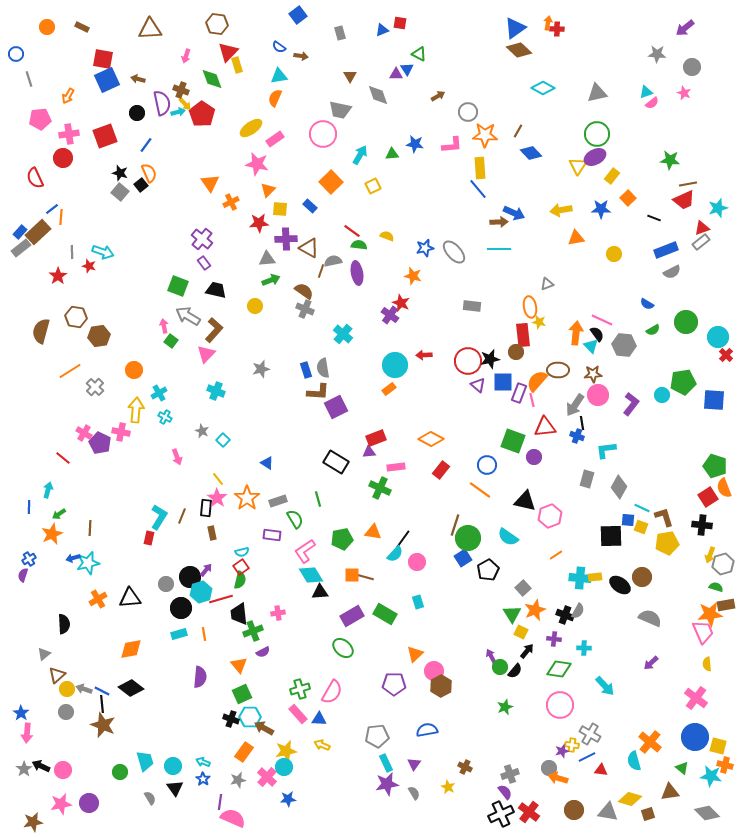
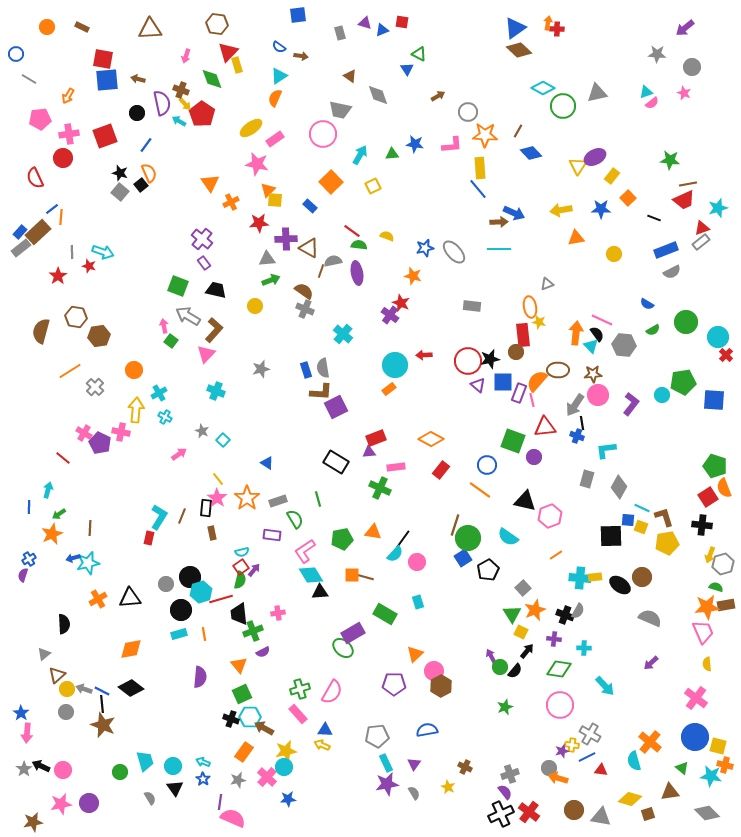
blue square at (298, 15): rotated 30 degrees clockwise
red square at (400, 23): moved 2 px right, 1 px up
purple triangle at (396, 74): moved 31 px left, 51 px up; rotated 16 degrees clockwise
cyan triangle at (279, 76): rotated 24 degrees counterclockwise
brown triangle at (350, 76): rotated 24 degrees counterclockwise
gray line at (29, 79): rotated 42 degrees counterclockwise
blue square at (107, 80): rotated 20 degrees clockwise
cyan arrow at (178, 112): moved 1 px right, 9 px down; rotated 136 degrees counterclockwise
green circle at (597, 134): moved 34 px left, 28 px up
yellow square at (280, 209): moved 5 px left, 9 px up
brown L-shape at (318, 392): moved 3 px right
pink arrow at (177, 457): moved 2 px right, 3 px up; rotated 105 degrees counterclockwise
purple arrow at (206, 570): moved 48 px right
black circle at (181, 608): moved 2 px down
orange star at (710, 614): moved 3 px left, 7 px up
purple rectangle at (352, 616): moved 1 px right, 17 px down
blue triangle at (319, 719): moved 6 px right, 11 px down
gray triangle at (608, 812): moved 7 px left, 5 px down
